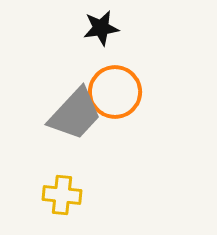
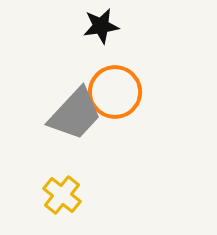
black star: moved 2 px up
yellow cross: rotated 33 degrees clockwise
